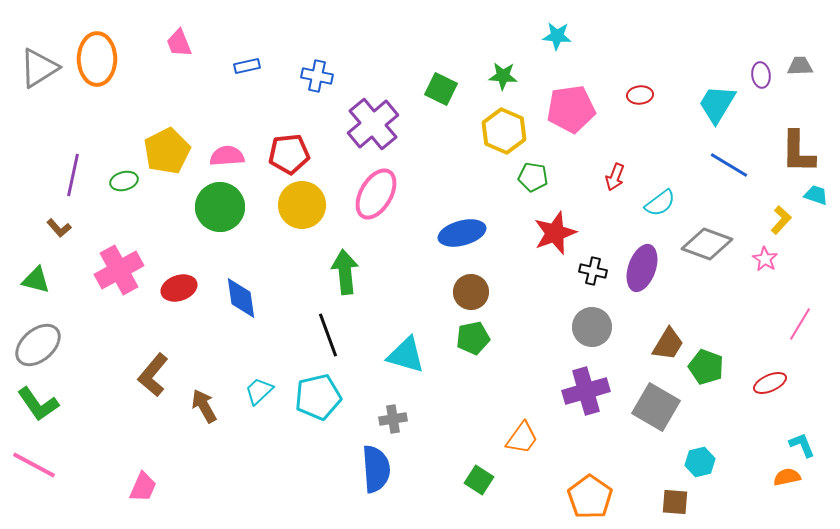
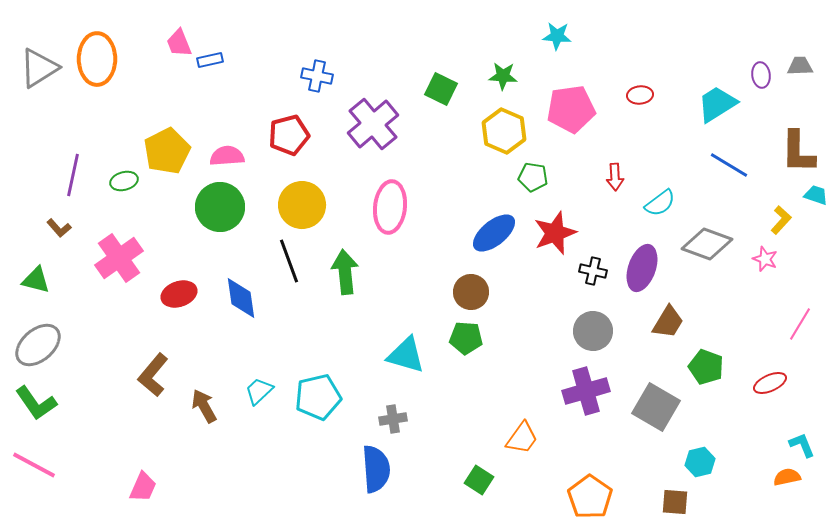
blue rectangle at (247, 66): moved 37 px left, 6 px up
cyan trapezoid at (717, 104): rotated 27 degrees clockwise
red pentagon at (289, 154): moved 19 px up; rotated 9 degrees counterclockwise
red arrow at (615, 177): rotated 24 degrees counterclockwise
pink ellipse at (376, 194): moved 14 px right, 13 px down; rotated 24 degrees counterclockwise
blue ellipse at (462, 233): moved 32 px right; rotated 24 degrees counterclockwise
pink star at (765, 259): rotated 10 degrees counterclockwise
pink cross at (119, 270): moved 12 px up; rotated 6 degrees counterclockwise
red ellipse at (179, 288): moved 6 px down
gray circle at (592, 327): moved 1 px right, 4 px down
black line at (328, 335): moved 39 px left, 74 px up
green pentagon at (473, 338): moved 7 px left; rotated 16 degrees clockwise
brown trapezoid at (668, 344): moved 22 px up
green L-shape at (38, 404): moved 2 px left, 1 px up
